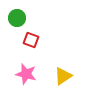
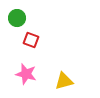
yellow triangle: moved 1 px right, 5 px down; rotated 18 degrees clockwise
